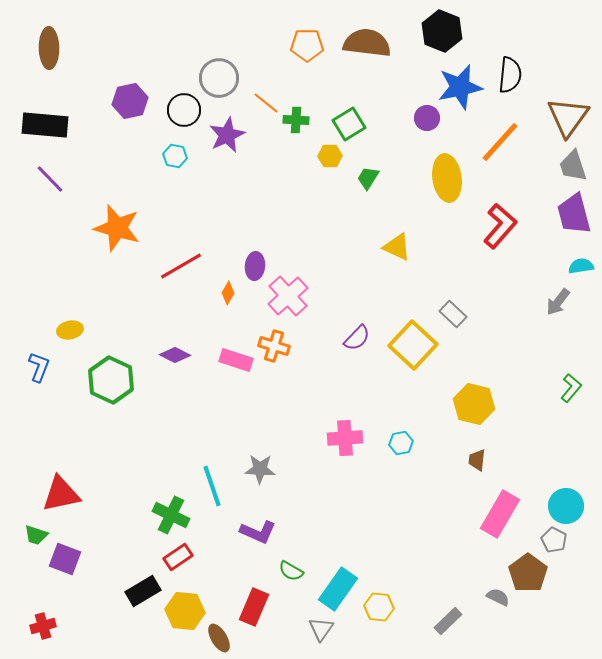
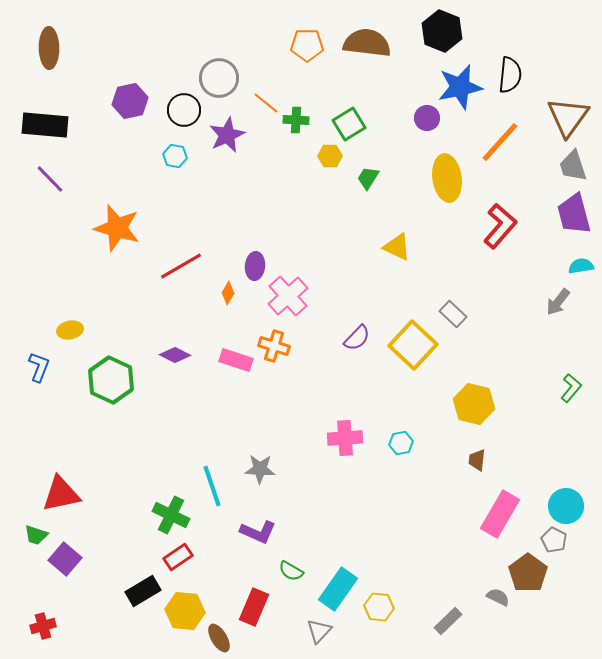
purple square at (65, 559): rotated 20 degrees clockwise
gray triangle at (321, 629): moved 2 px left, 2 px down; rotated 8 degrees clockwise
